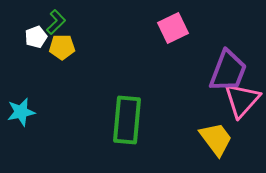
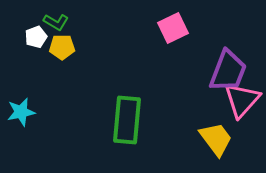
green L-shape: rotated 75 degrees clockwise
